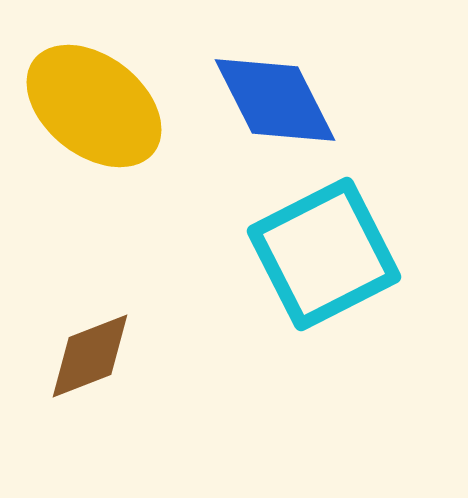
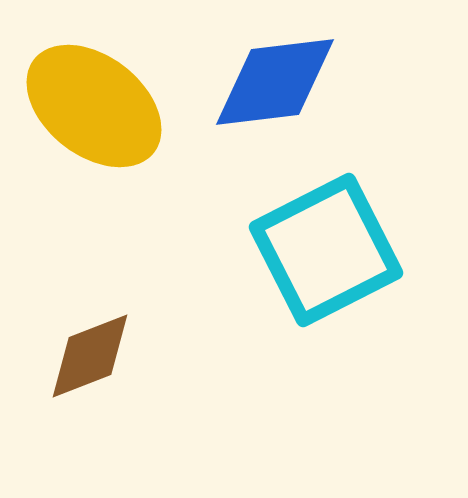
blue diamond: moved 18 px up; rotated 70 degrees counterclockwise
cyan square: moved 2 px right, 4 px up
